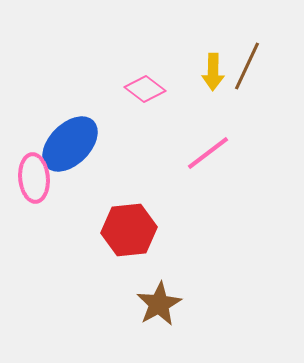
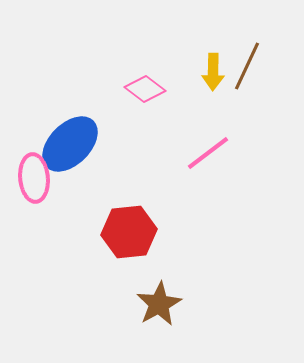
red hexagon: moved 2 px down
